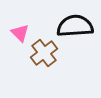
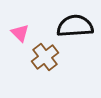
brown cross: moved 1 px right, 4 px down
